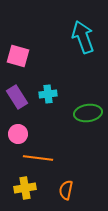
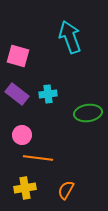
cyan arrow: moved 13 px left
purple rectangle: moved 3 px up; rotated 20 degrees counterclockwise
pink circle: moved 4 px right, 1 px down
orange semicircle: rotated 18 degrees clockwise
